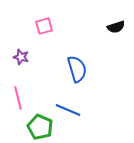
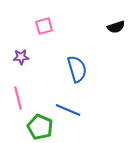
purple star: rotated 21 degrees counterclockwise
